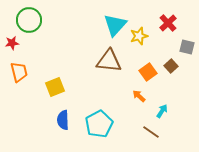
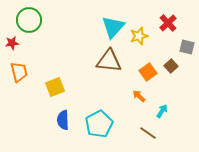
cyan triangle: moved 2 px left, 2 px down
brown line: moved 3 px left, 1 px down
